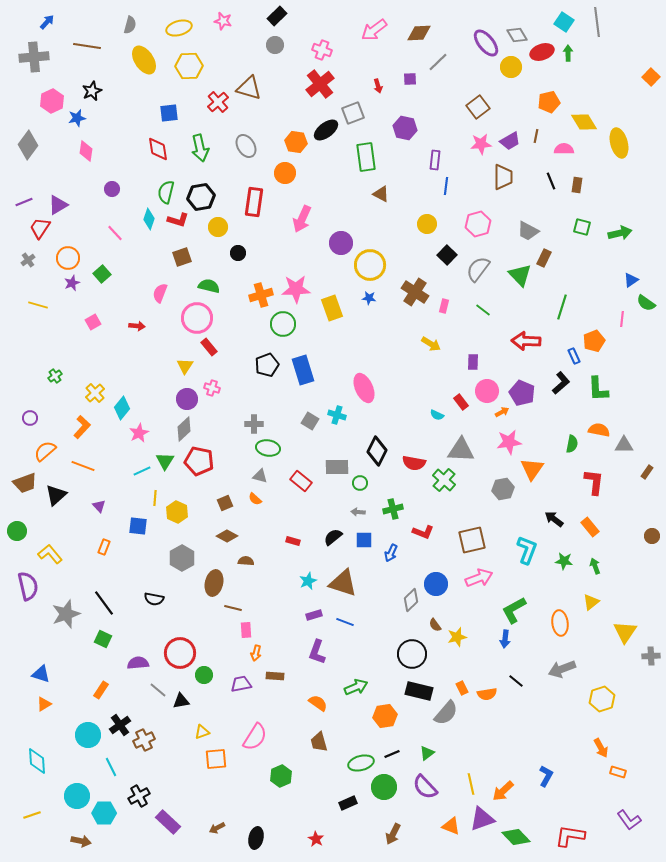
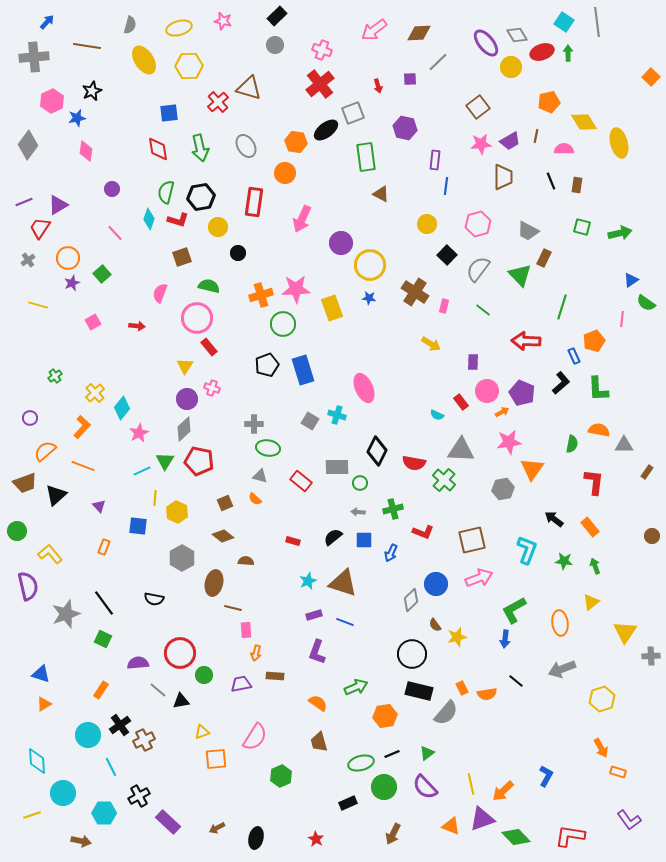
brown diamond at (227, 536): moved 4 px left; rotated 10 degrees clockwise
cyan circle at (77, 796): moved 14 px left, 3 px up
